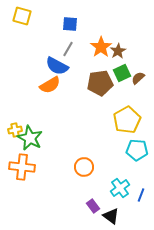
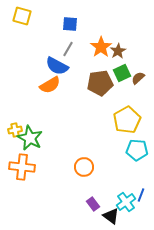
cyan cross: moved 6 px right, 14 px down
purple rectangle: moved 2 px up
